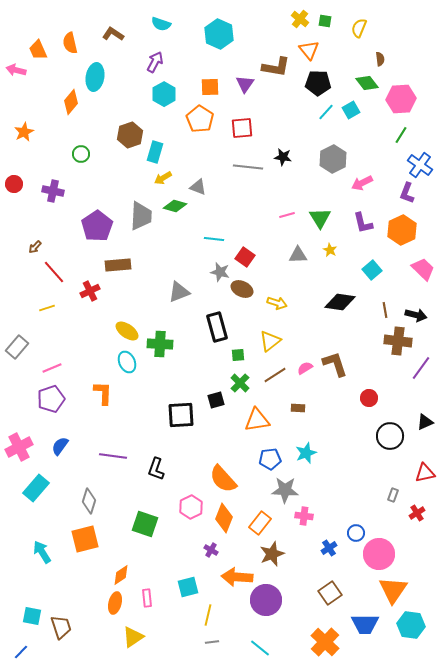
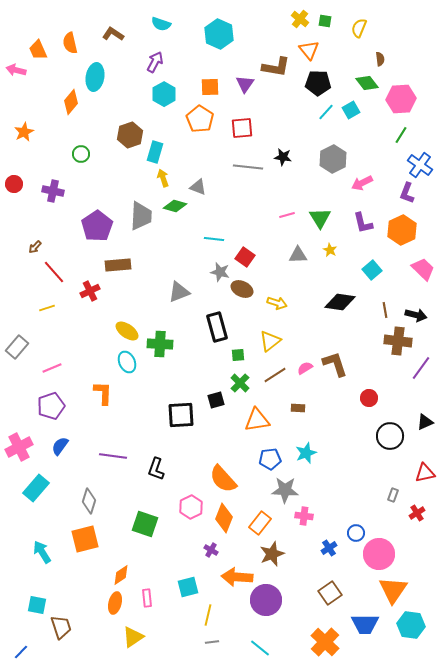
yellow arrow at (163, 178): rotated 102 degrees clockwise
purple pentagon at (51, 399): moved 7 px down
cyan square at (32, 616): moved 5 px right, 11 px up
